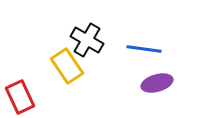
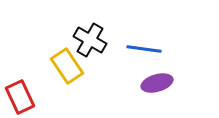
black cross: moved 3 px right
